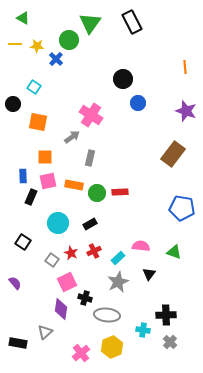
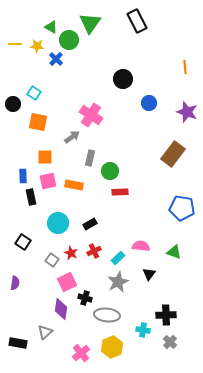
green triangle at (23, 18): moved 28 px right, 9 px down
black rectangle at (132, 22): moved 5 px right, 1 px up
cyan square at (34, 87): moved 6 px down
blue circle at (138, 103): moved 11 px right
purple star at (186, 111): moved 1 px right, 1 px down
green circle at (97, 193): moved 13 px right, 22 px up
black rectangle at (31, 197): rotated 35 degrees counterclockwise
purple semicircle at (15, 283): rotated 48 degrees clockwise
